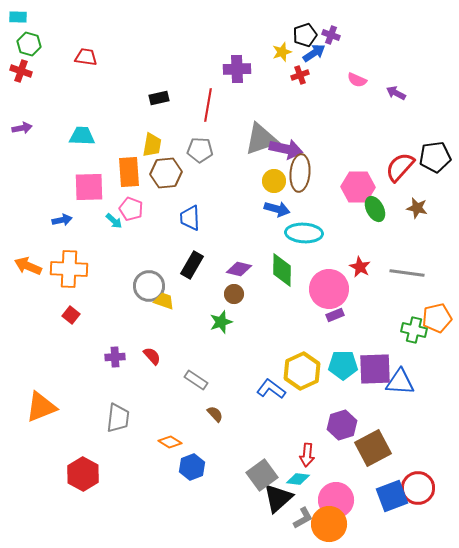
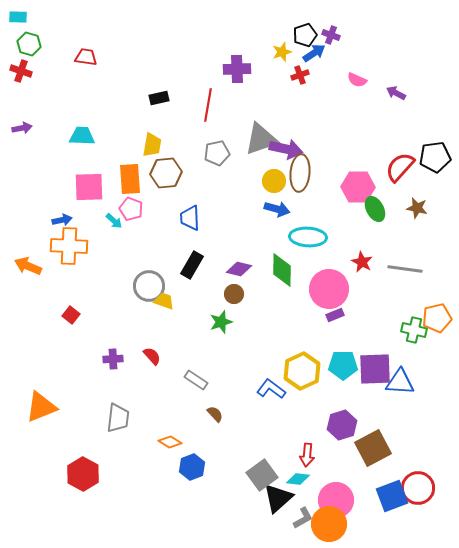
gray pentagon at (200, 150): moved 17 px right, 3 px down; rotated 15 degrees counterclockwise
orange rectangle at (129, 172): moved 1 px right, 7 px down
cyan ellipse at (304, 233): moved 4 px right, 4 px down
red star at (360, 267): moved 2 px right, 5 px up
orange cross at (69, 269): moved 23 px up
gray line at (407, 273): moved 2 px left, 4 px up
purple cross at (115, 357): moved 2 px left, 2 px down
